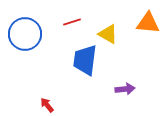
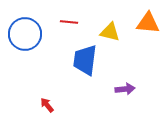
red line: moved 3 px left; rotated 24 degrees clockwise
yellow triangle: moved 2 px right, 2 px up; rotated 15 degrees counterclockwise
